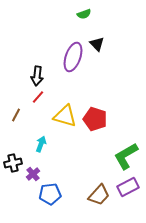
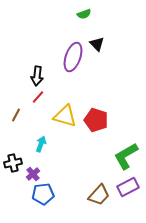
red pentagon: moved 1 px right, 1 px down
blue pentagon: moved 7 px left
